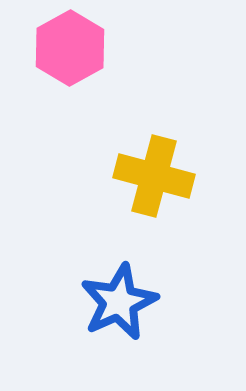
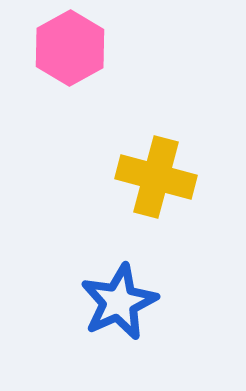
yellow cross: moved 2 px right, 1 px down
